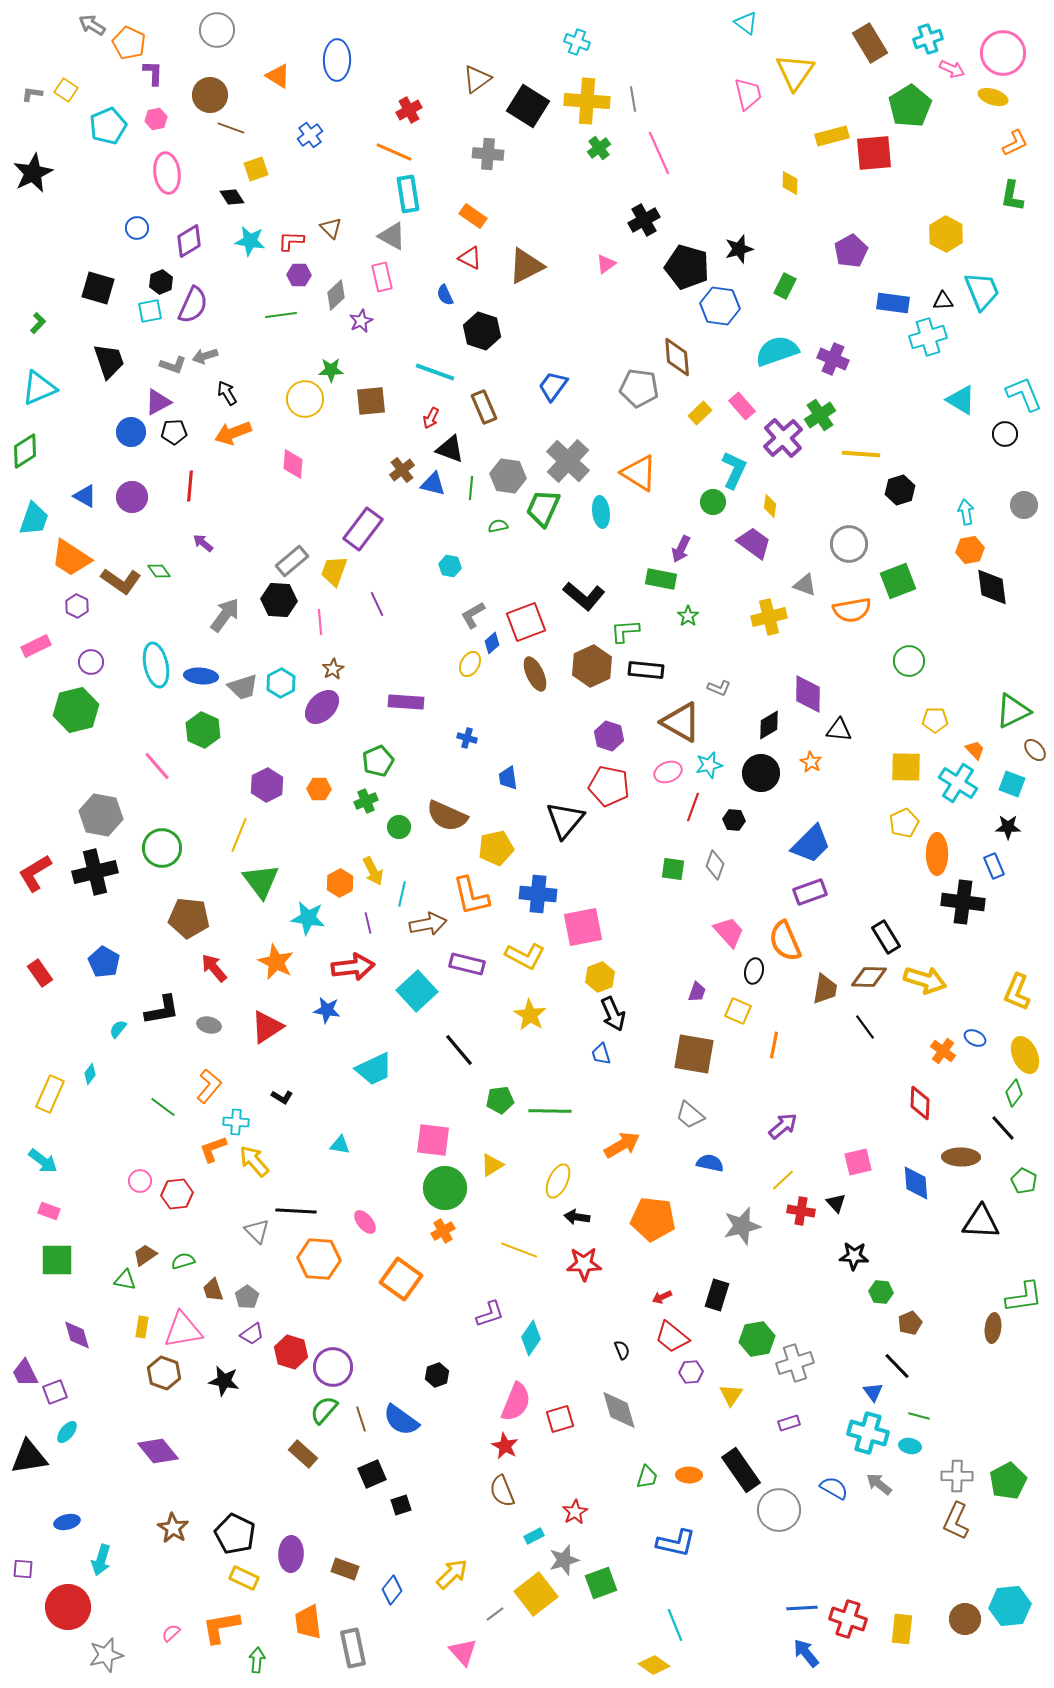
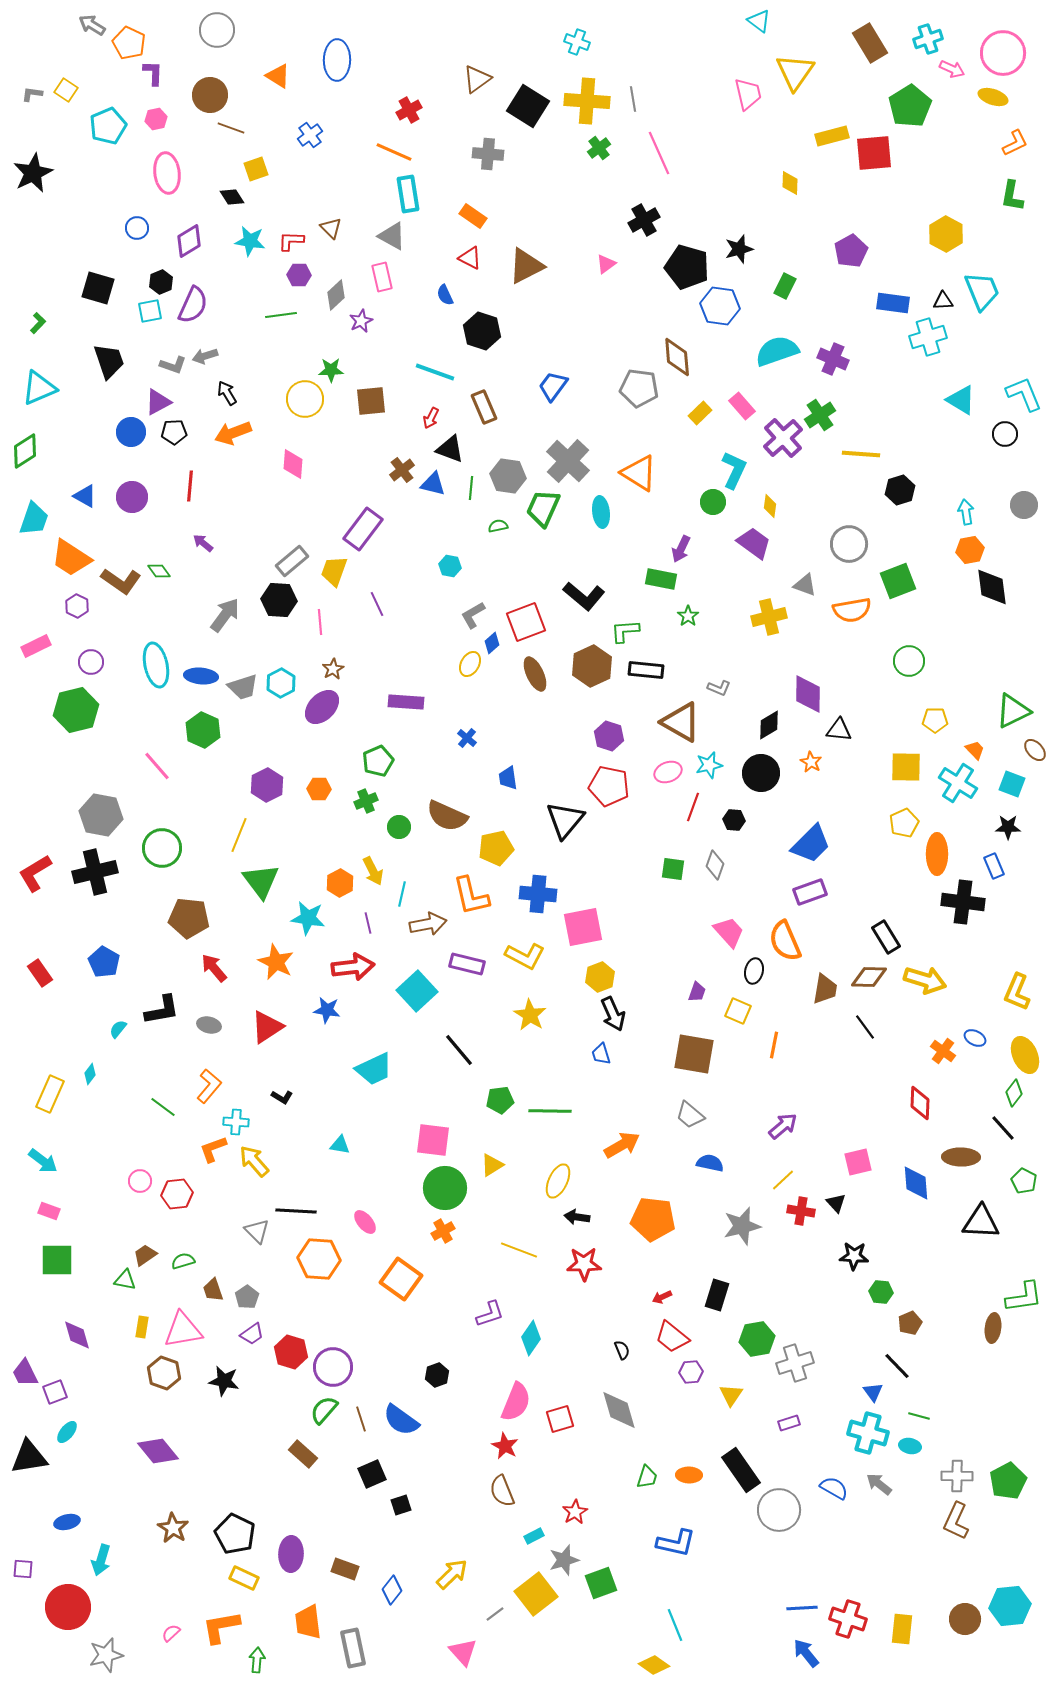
cyan triangle at (746, 23): moved 13 px right, 2 px up
blue cross at (467, 738): rotated 24 degrees clockwise
